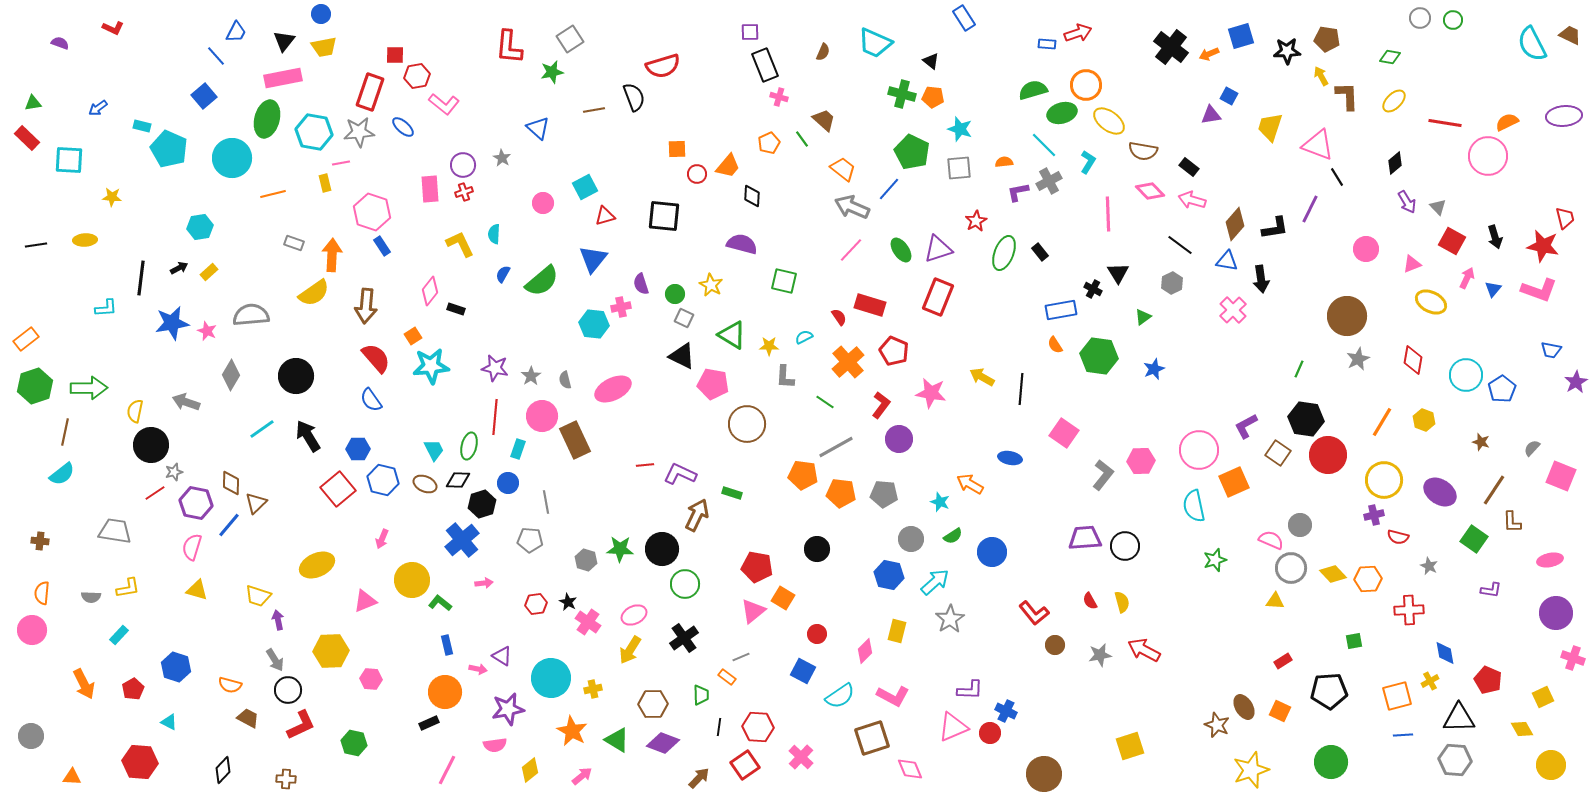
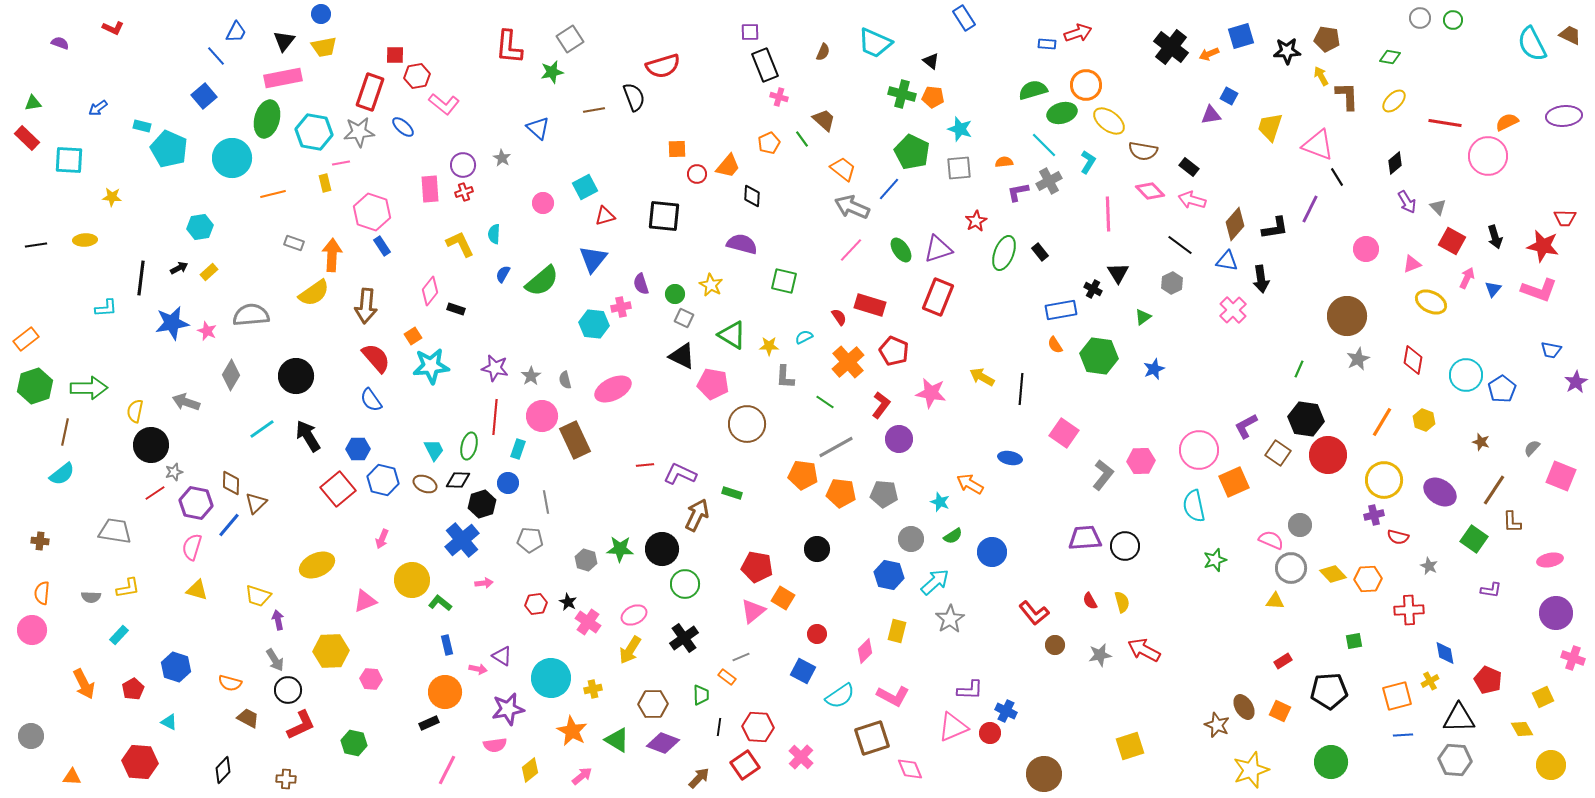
red trapezoid at (1565, 218): rotated 105 degrees clockwise
orange semicircle at (230, 685): moved 2 px up
